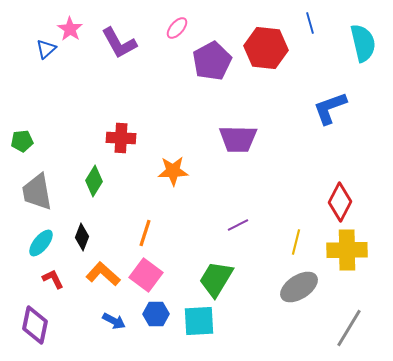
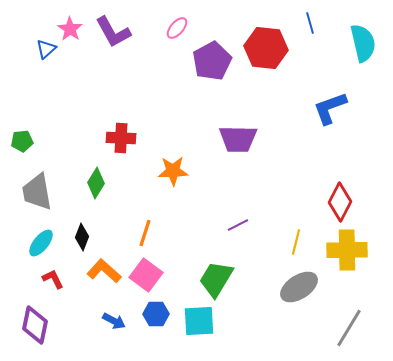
purple L-shape: moved 6 px left, 11 px up
green diamond: moved 2 px right, 2 px down
orange L-shape: moved 1 px right, 3 px up
